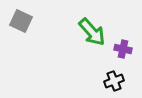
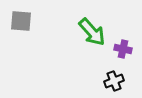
gray square: rotated 20 degrees counterclockwise
